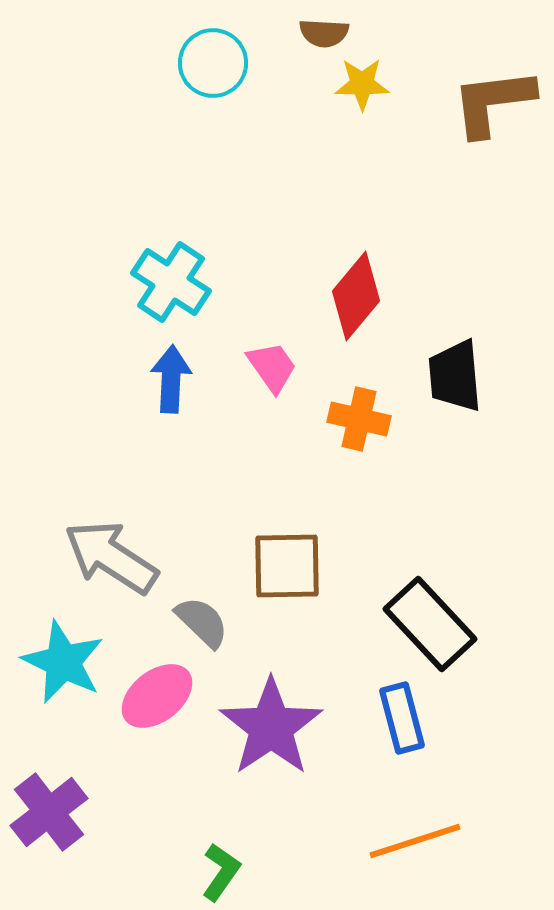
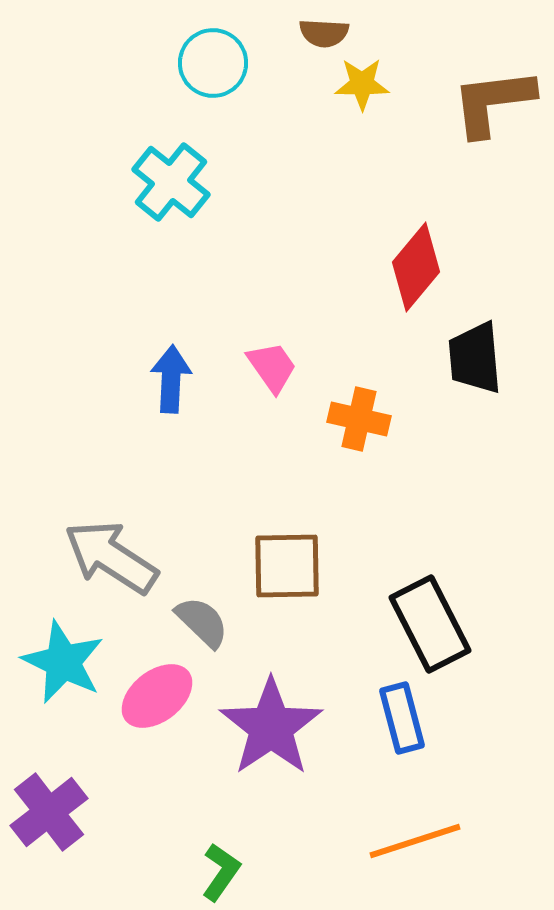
cyan cross: moved 100 px up; rotated 6 degrees clockwise
red diamond: moved 60 px right, 29 px up
black trapezoid: moved 20 px right, 18 px up
black rectangle: rotated 16 degrees clockwise
